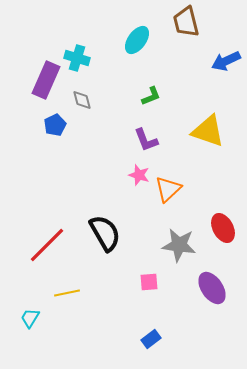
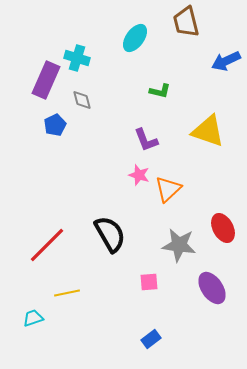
cyan ellipse: moved 2 px left, 2 px up
green L-shape: moved 9 px right, 5 px up; rotated 35 degrees clockwise
black semicircle: moved 5 px right, 1 px down
cyan trapezoid: moved 3 px right; rotated 40 degrees clockwise
